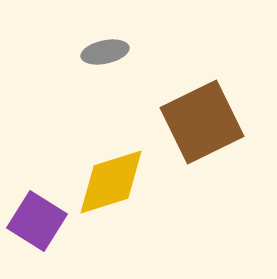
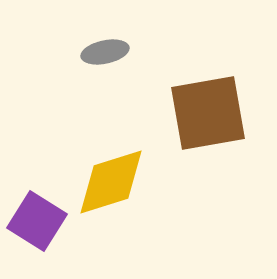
brown square: moved 6 px right, 9 px up; rotated 16 degrees clockwise
